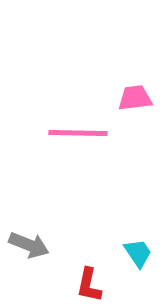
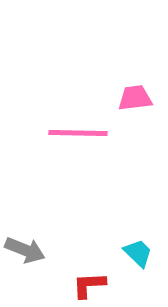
gray arrow: moved 4 px left, 5 px down
cyan trapezoid: rotated 12 degrees counterclockwise
red L-shape: rotated 75 degrees clockwise
